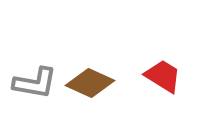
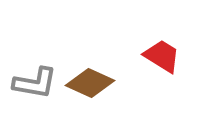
red trapezoid: moved 1 px left, 20 px up
